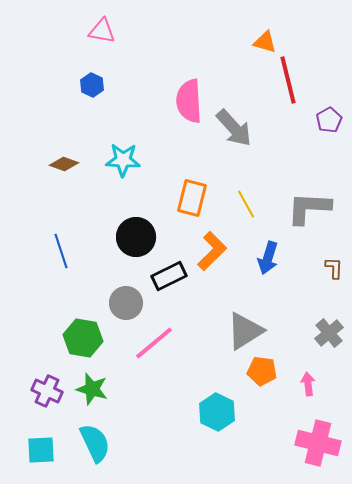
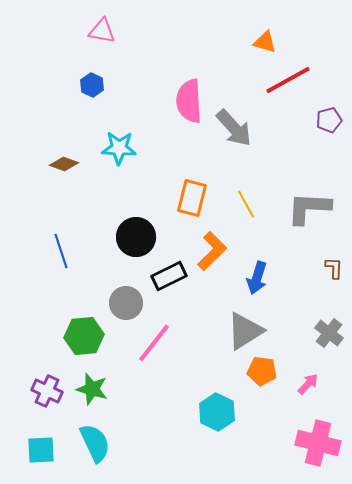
red line: rotated 75 degrees clockwise
purple pentagon: rotated 15 degrees clockwise
cyan star: moved 4 px left, 12 px up
blue arrow: moved 11 px left, 20 px down
gray cross: rotated 12 degrees counterclockwise
green hexagon: moved 1 px right, 2 px up; rotated 15 degrees counterclockwise
pink line: rotated 12 degrees counterclockwise
pink arrow: rotated 50 degrees clockwise
